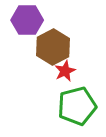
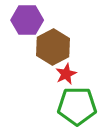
red star: moved 1 px right, 3 px down
green pentagon: rotated 15 degrees clockwise
